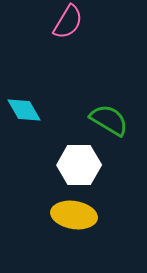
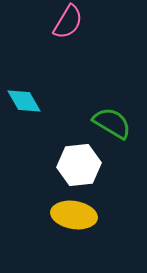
cyan diamond: moved 9 px up
green semicircle: moved 3 px right, 3 px down
white hexagon: rotated 6 degrees counterclockwise
